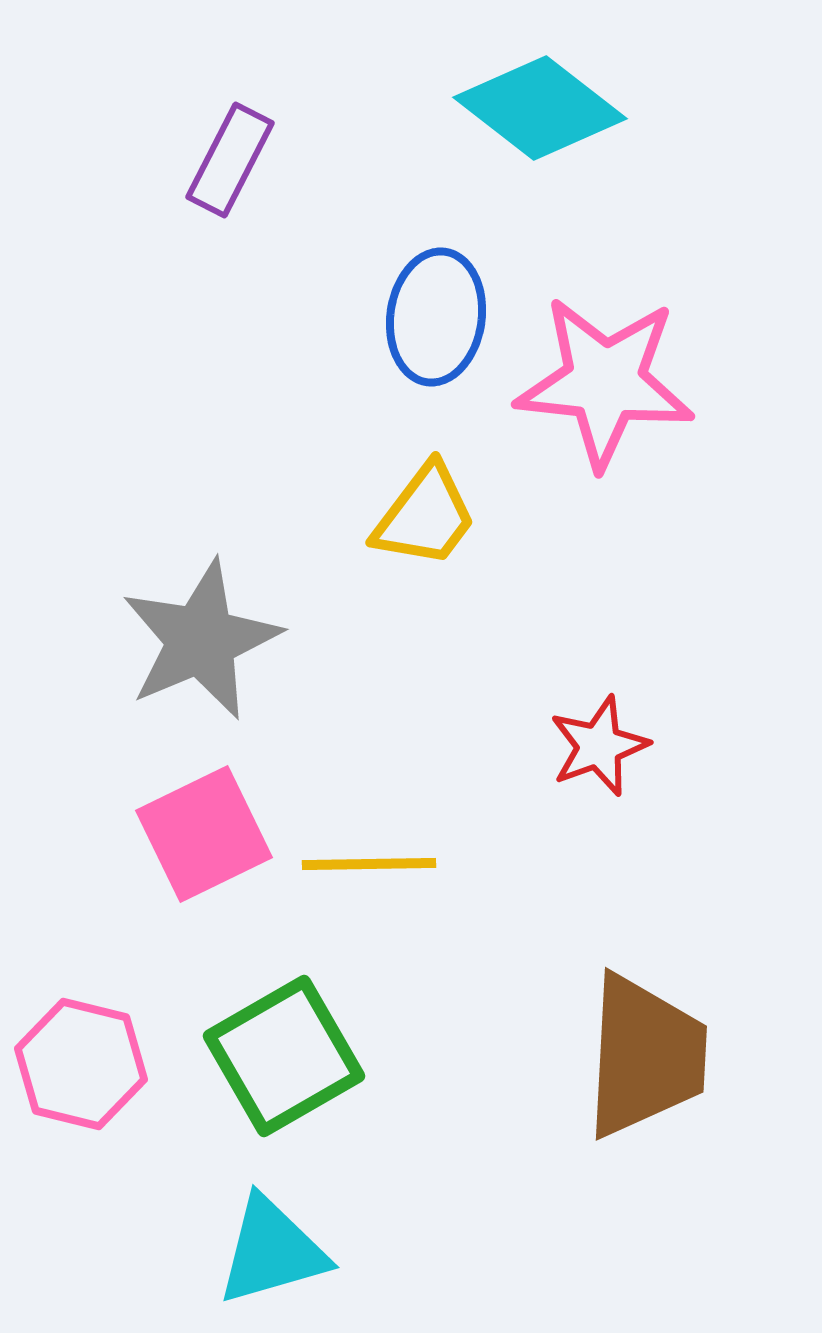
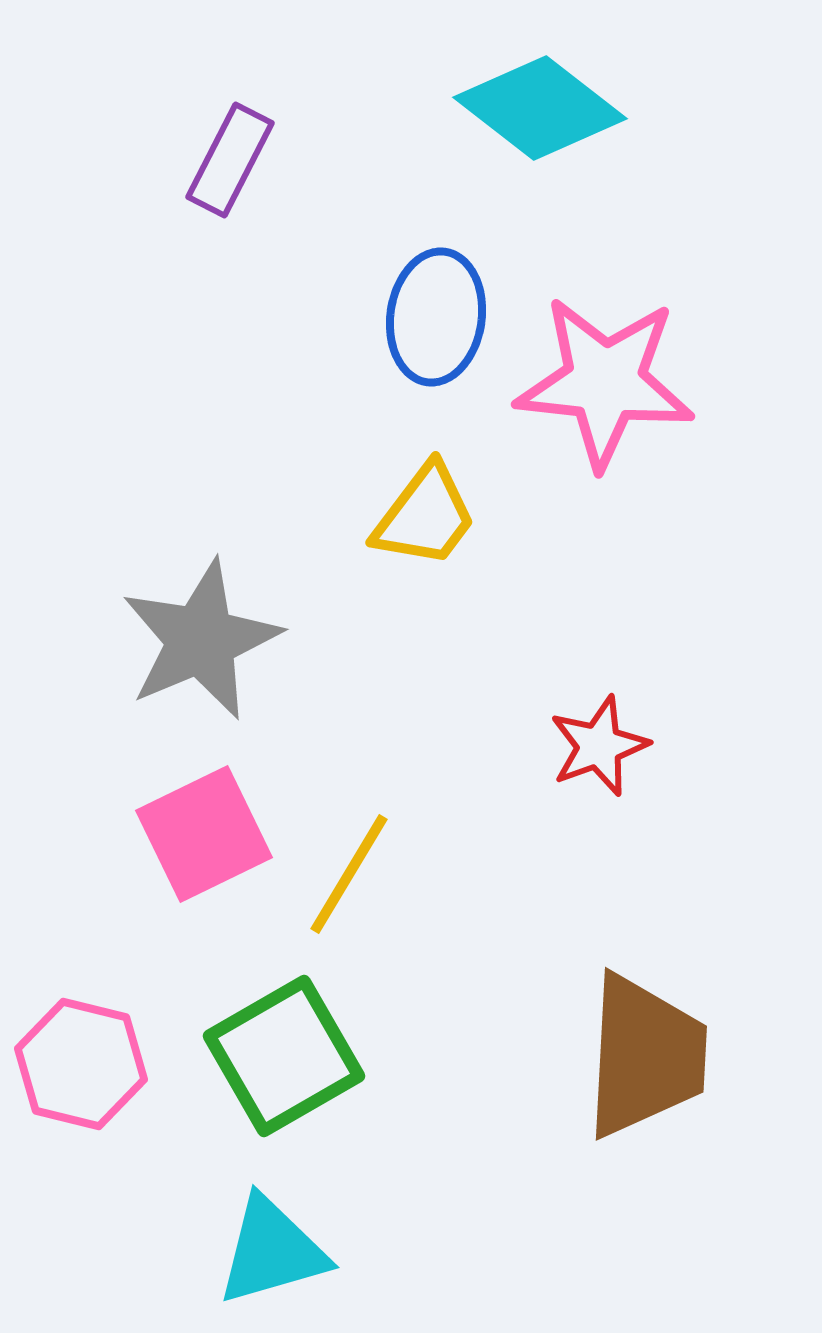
yellow line: moved 20 px left, 10 px down; rotated 58 degrees counterclockwise
